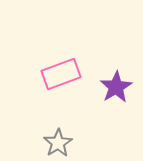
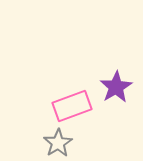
pink rectangle: moved 11 px right, 32 px down
